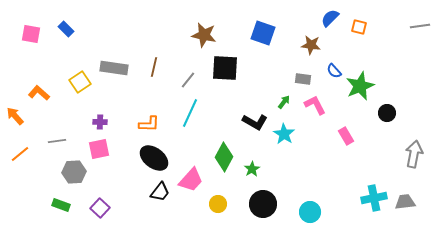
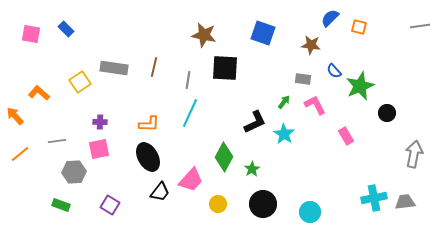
gray line at (188, 80): rotated 30 degrees counterclockwise
black L-shape at (255, 122): rotated 55 degrees counterclockwise
black ellipse at (154, 158): moved 6 px left, 1 px up; rotated 24 degrees clockwise
purple square at (100, 208): moved 10 px right, 3 px up; rotated 12 degrees counterclockwise
